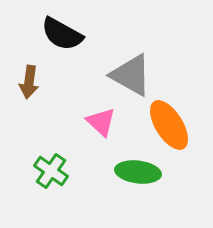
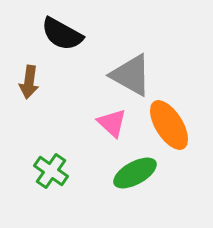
pink triangle: moved 11 px right, 1 px down
green ellipse: moved 3 px left, 1 px down; rotated 36 degrees counterclockwise
